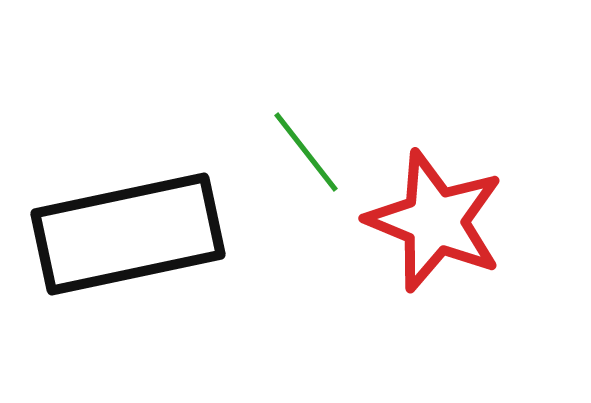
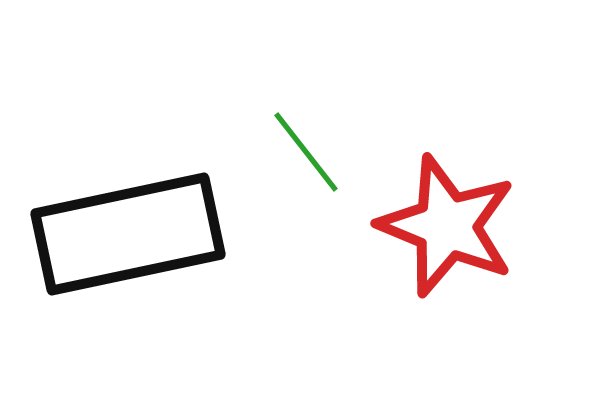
red star: moved 12 px right, 5 px down
